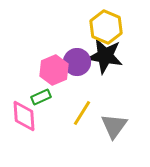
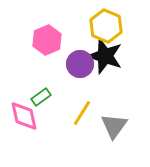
yellow hexagon: moved 1 px up
black star: rotated 9 degrees clockwise
purple circle: moved 3 px right, 2 px down
pink hexagon: moved 7 px left, 30 px up
green rectangle: rotated 12 degrees counterclockwise
pink diamond: rotated 8 degrees counterclockwise
